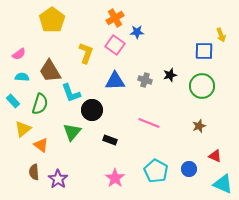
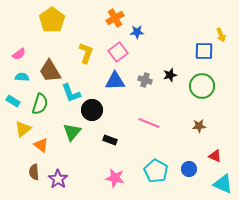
pink square: moved 3 px right, 7 px down; rotated 18 degrees clockwise
cyan rectangle: rotated 16 degrees counterclockwise
brown star: rotated 16 degrees clockwise
pink star: rotated 24 degrees counterclockwise
